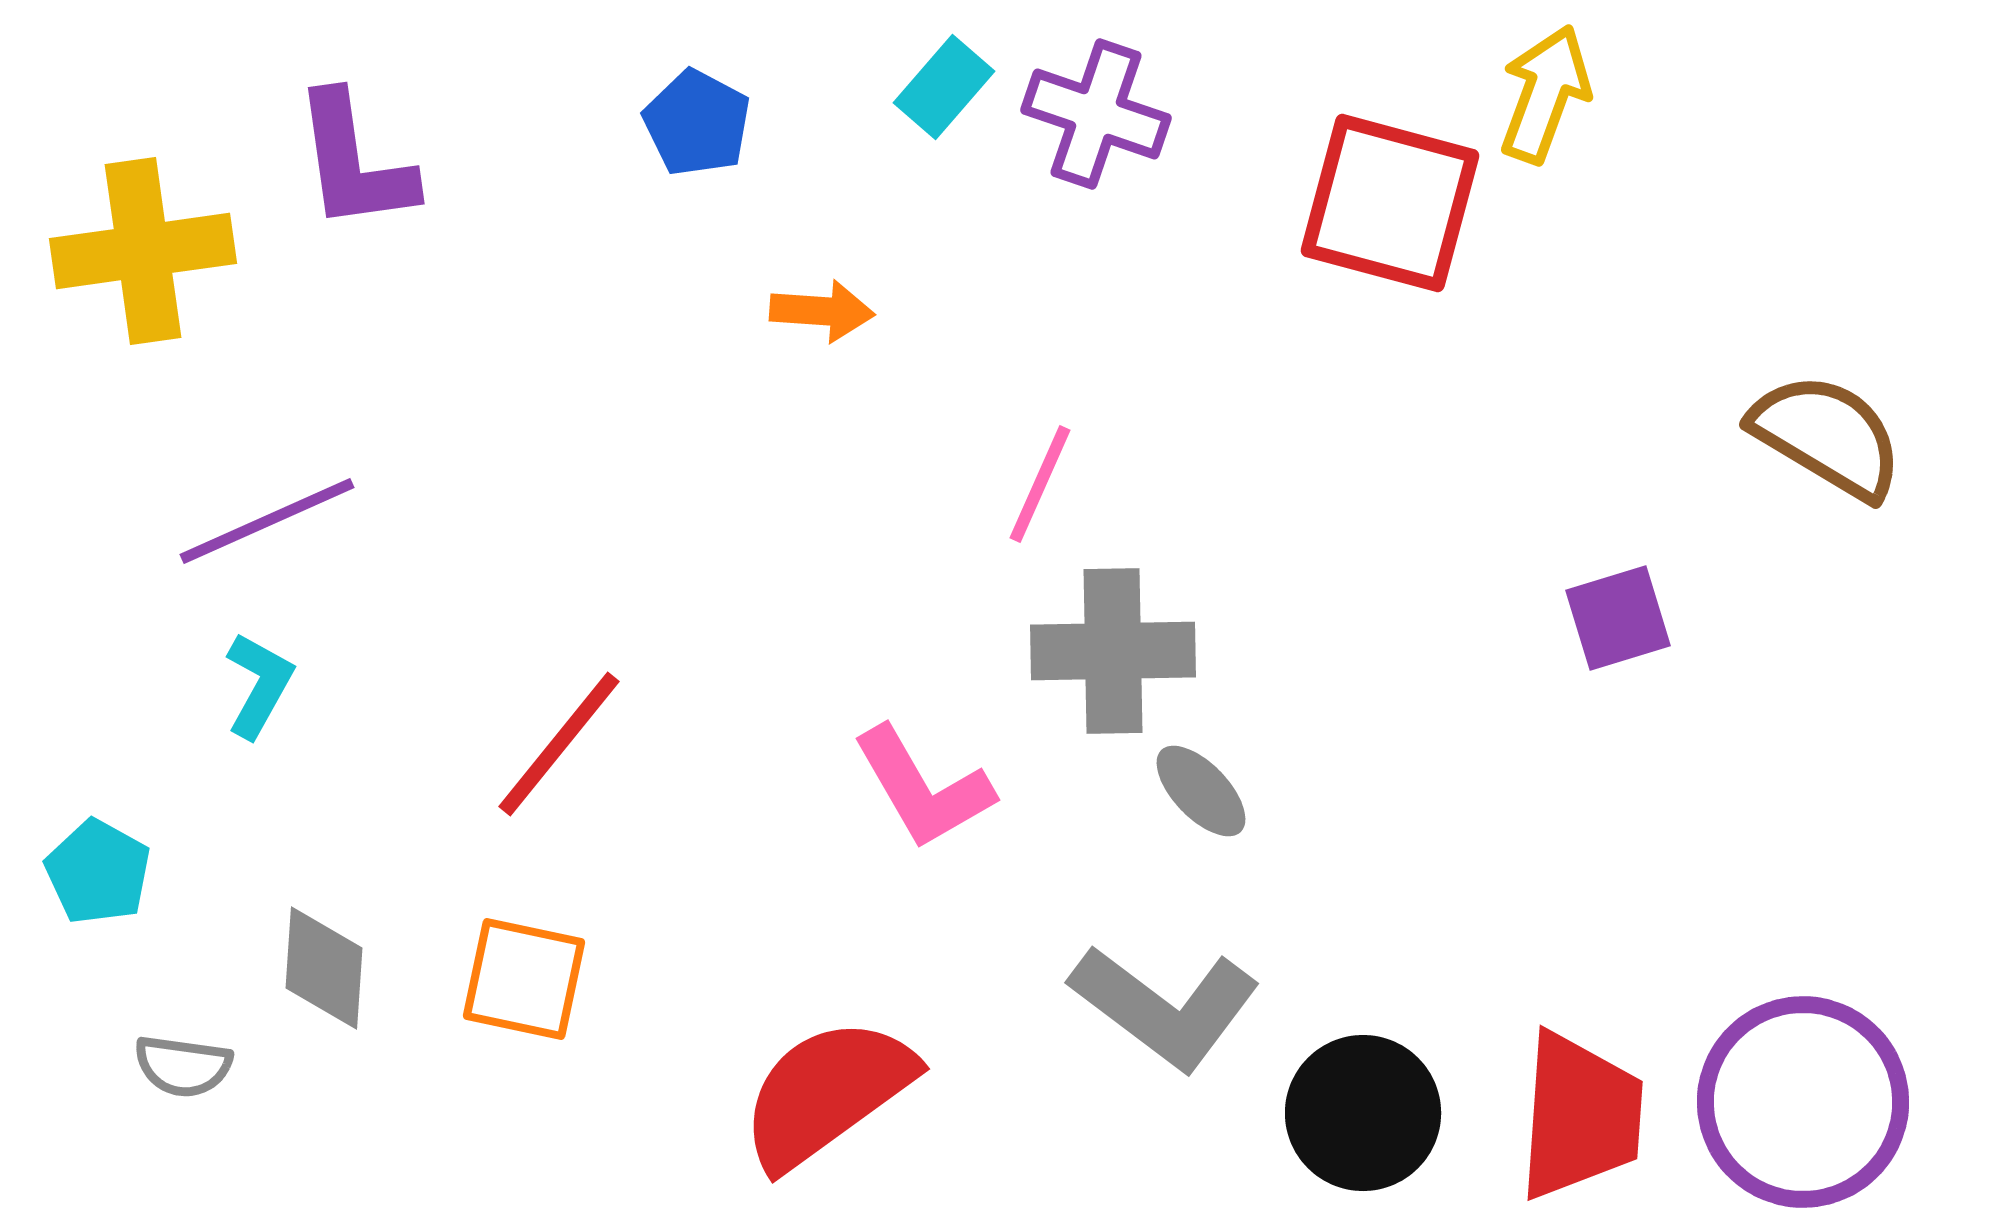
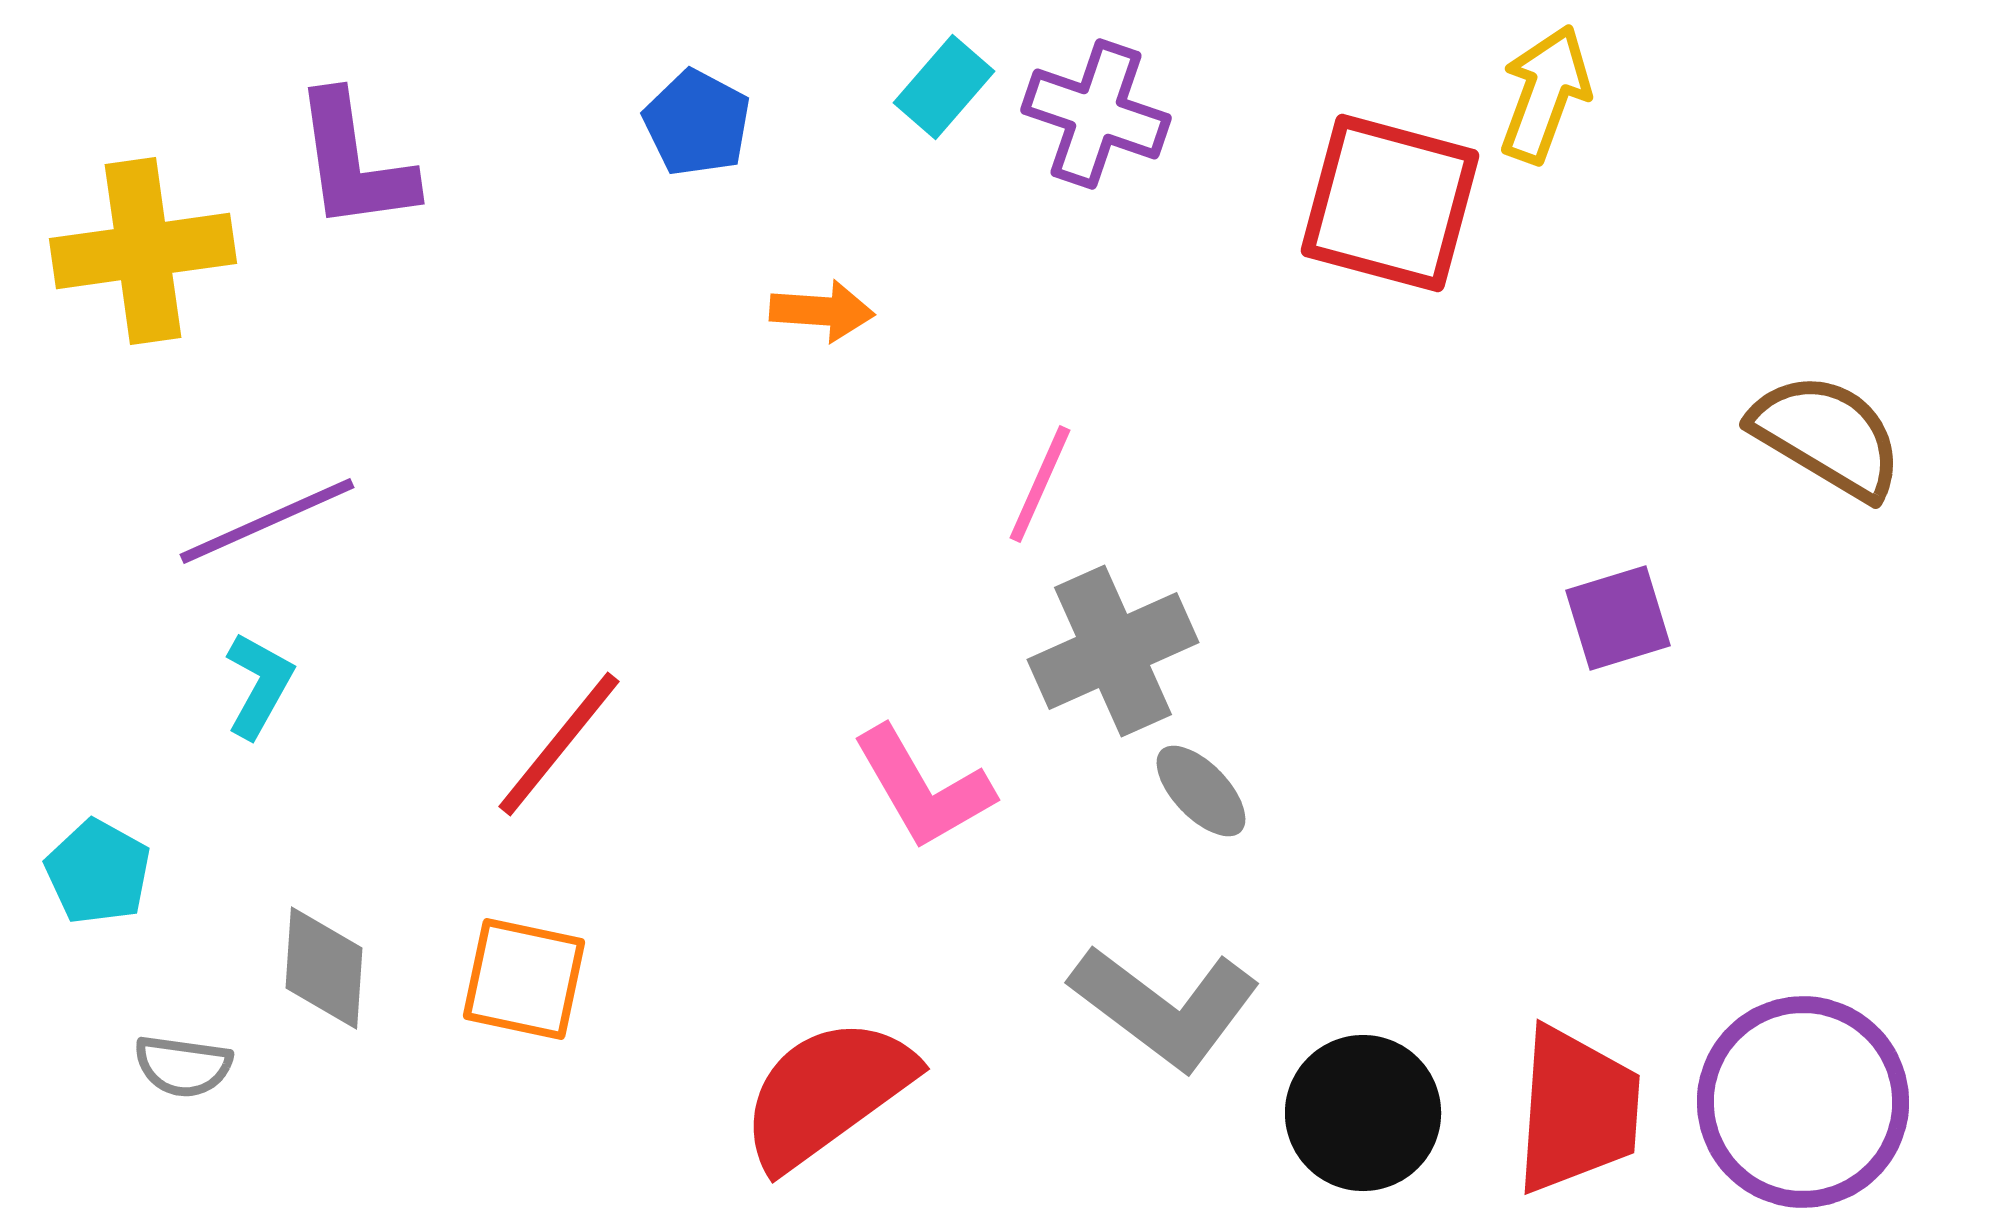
gray cross: rotated 23 degrees counterclockwise
red trapezoid: moved 3 px left, 6 px up
